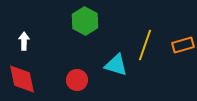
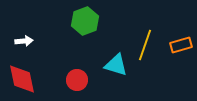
green hexagon: rotated 12 degrees clockwise
white arrow: rotated 84 degrees clockwise
orange rectangle: moved 2 px left
